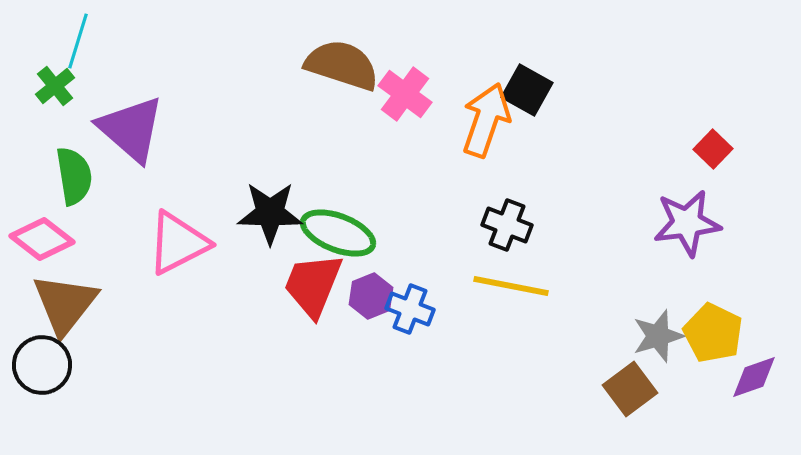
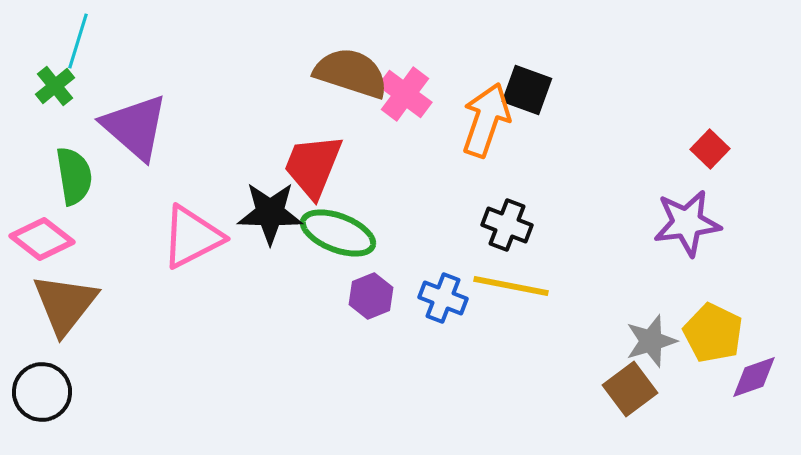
brown semicircle: moved 9 px right, 8 px down
black square: rotated 9 degrees counterclockwise
purple triangle: moved 4 px right, 2 px up
red square: moved 3 px left
pink triangle: moved 14 px right, 6 px up
red trapezoid: moved 119 px up
blue cross: moved 33 px right, 11 px up
gray star: moved 7 px left, 5 px down
black circle: moved 27 px down
